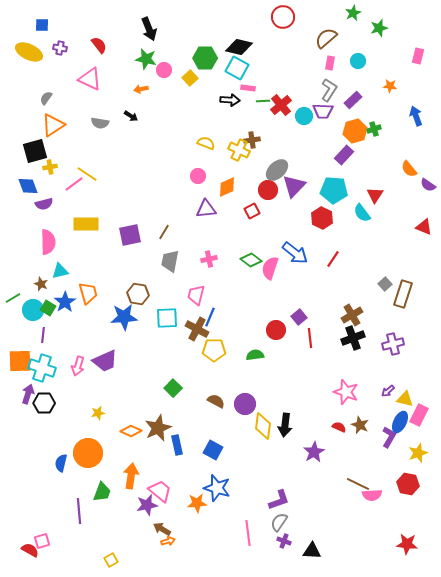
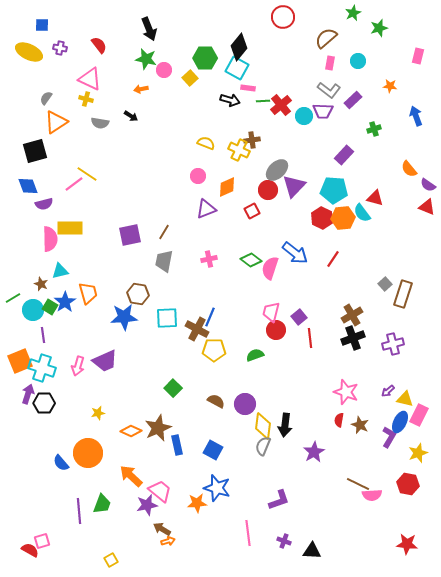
black diamond at (239, 47): rotated 64 degrees counterclockwise
gray L-shape at (329, 90): rotated 95 degrees clockwise
black arrow at (230, 100): rotated 12 degrees clockwise
orange triangle at (53, 125): moved 3 px right, 3 px up
orange hexagon at (355, 131): moved 12 px left, 87 px down; rotated 10 degrees clockwise
yellow cross at (50, 167): moved 36 px right, 68 px up; rotated 24 degrees clockwise
red triangle at (375, 195): moved 3 px down; rotated 48 degrees counterclockwise
purple triangle at (206, 209): rotated 15 degrees counterclockwise
yellow rectangle at (86, 224): moved 16 px left, 4 px down
red triangle at (424, 227): moved 3 px right, 20 px up
pink semicircle at (48, 242): moved 2 px right, 3 px up
gray trapezoid at (170, 261): moved 6 px left
pink trapezoid at (196, 295): moved 75 px right, 17 px down
green square at (48, 308): moved 2 px right, 1 px up
purple line at (43, 335): rotated 14 degrees counterclockwise
green semicircle at (255, 355): rotated 12 degrees counterclockwise
orange square at (20, 361): rotated 20 degrees counterclockwise
red semicircle at (339, 427): moved 7 px up; rotated 104 degrees counterclockwise
blue semicircle at (61, 463): rotated 54 degrees counterclockwise
orange arrow at (131, 476): rotated 55 degrees counterclockwise
green trapezoid at (102, 492): moved 12 px down
gray semicircle at (279, 522): moved 16 px left, 76 px up; rotated 12 degrees counterclockwise
